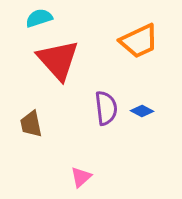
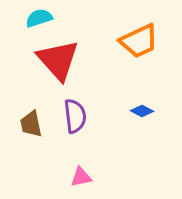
purple semicircle: moved 31 px left, 8 px down
pink triangle: rotated 30 degrees clockwise
